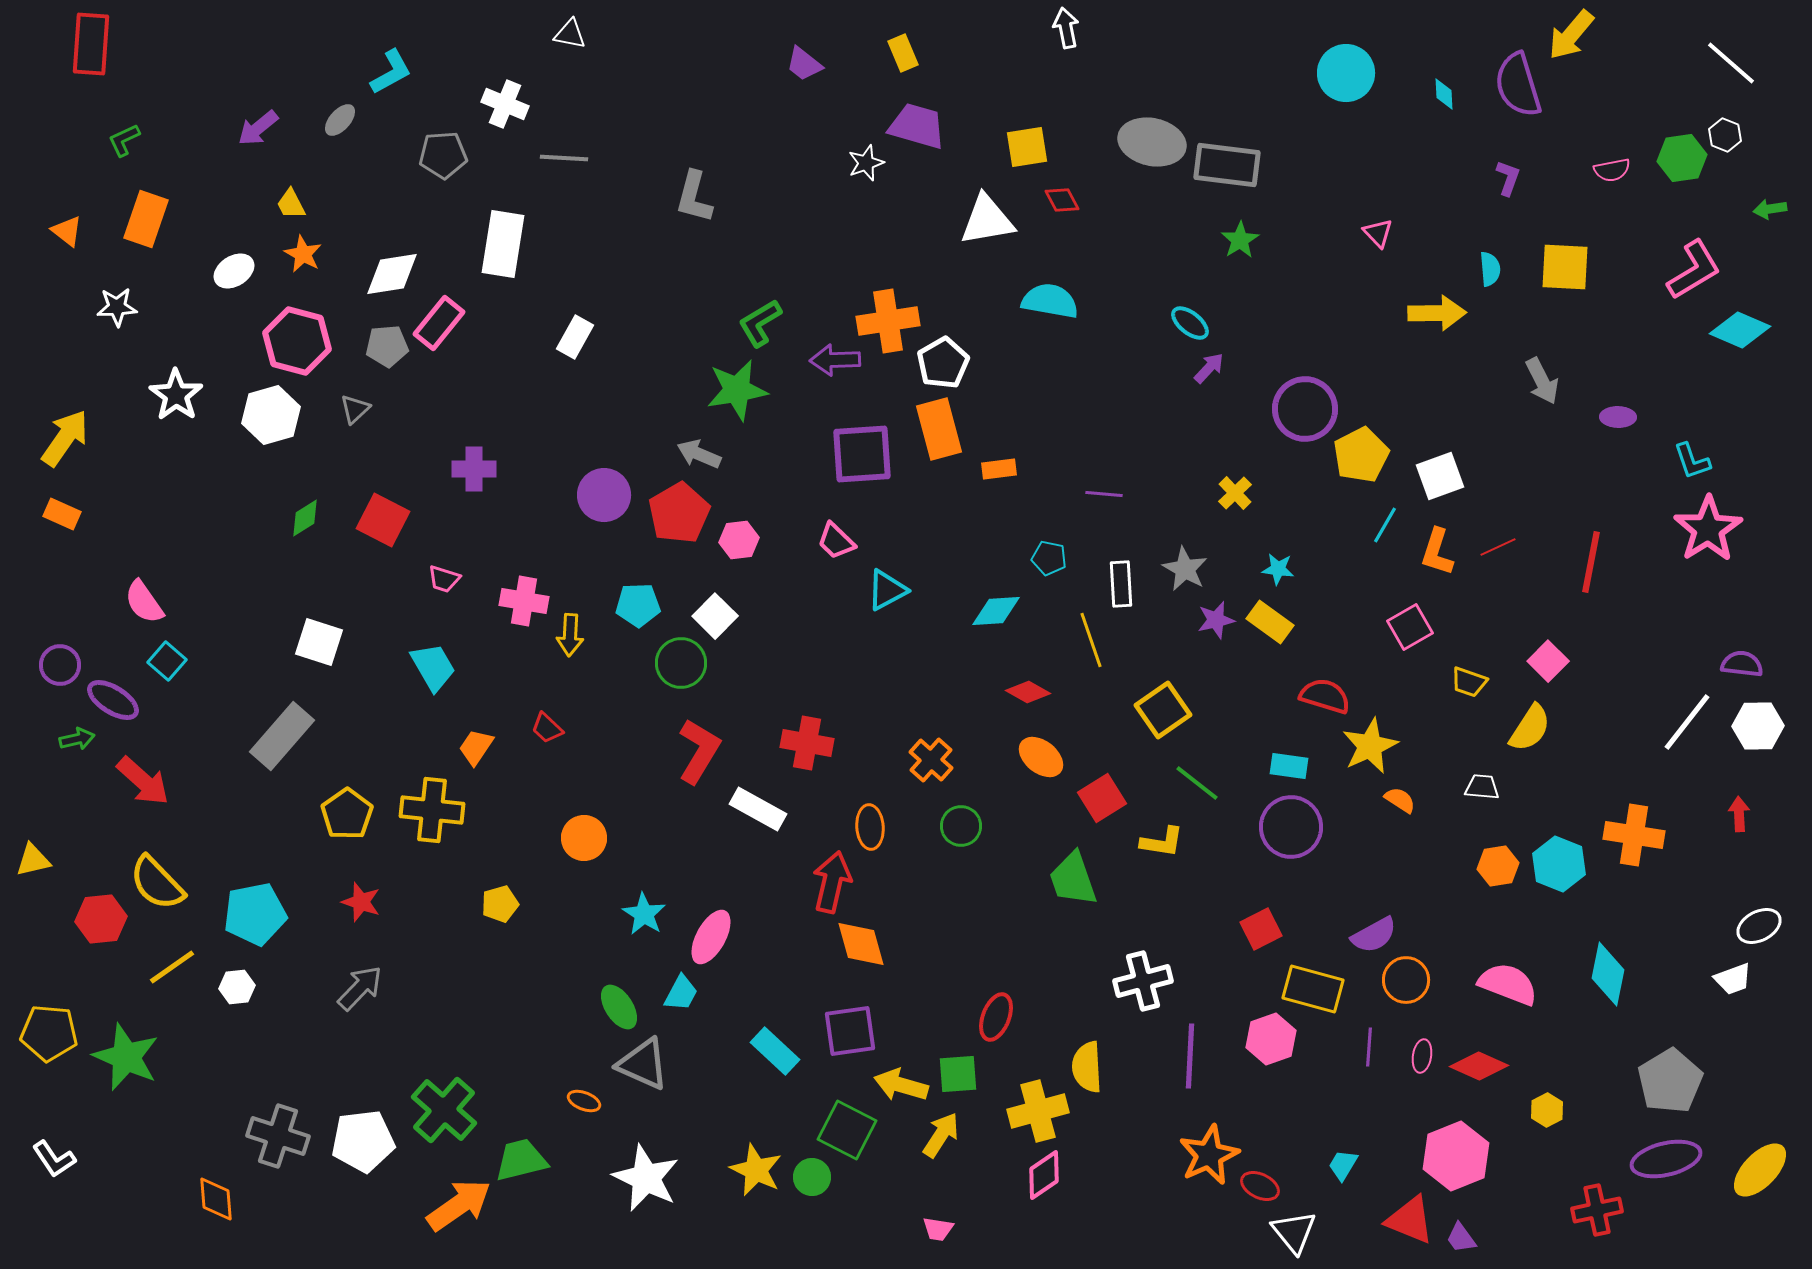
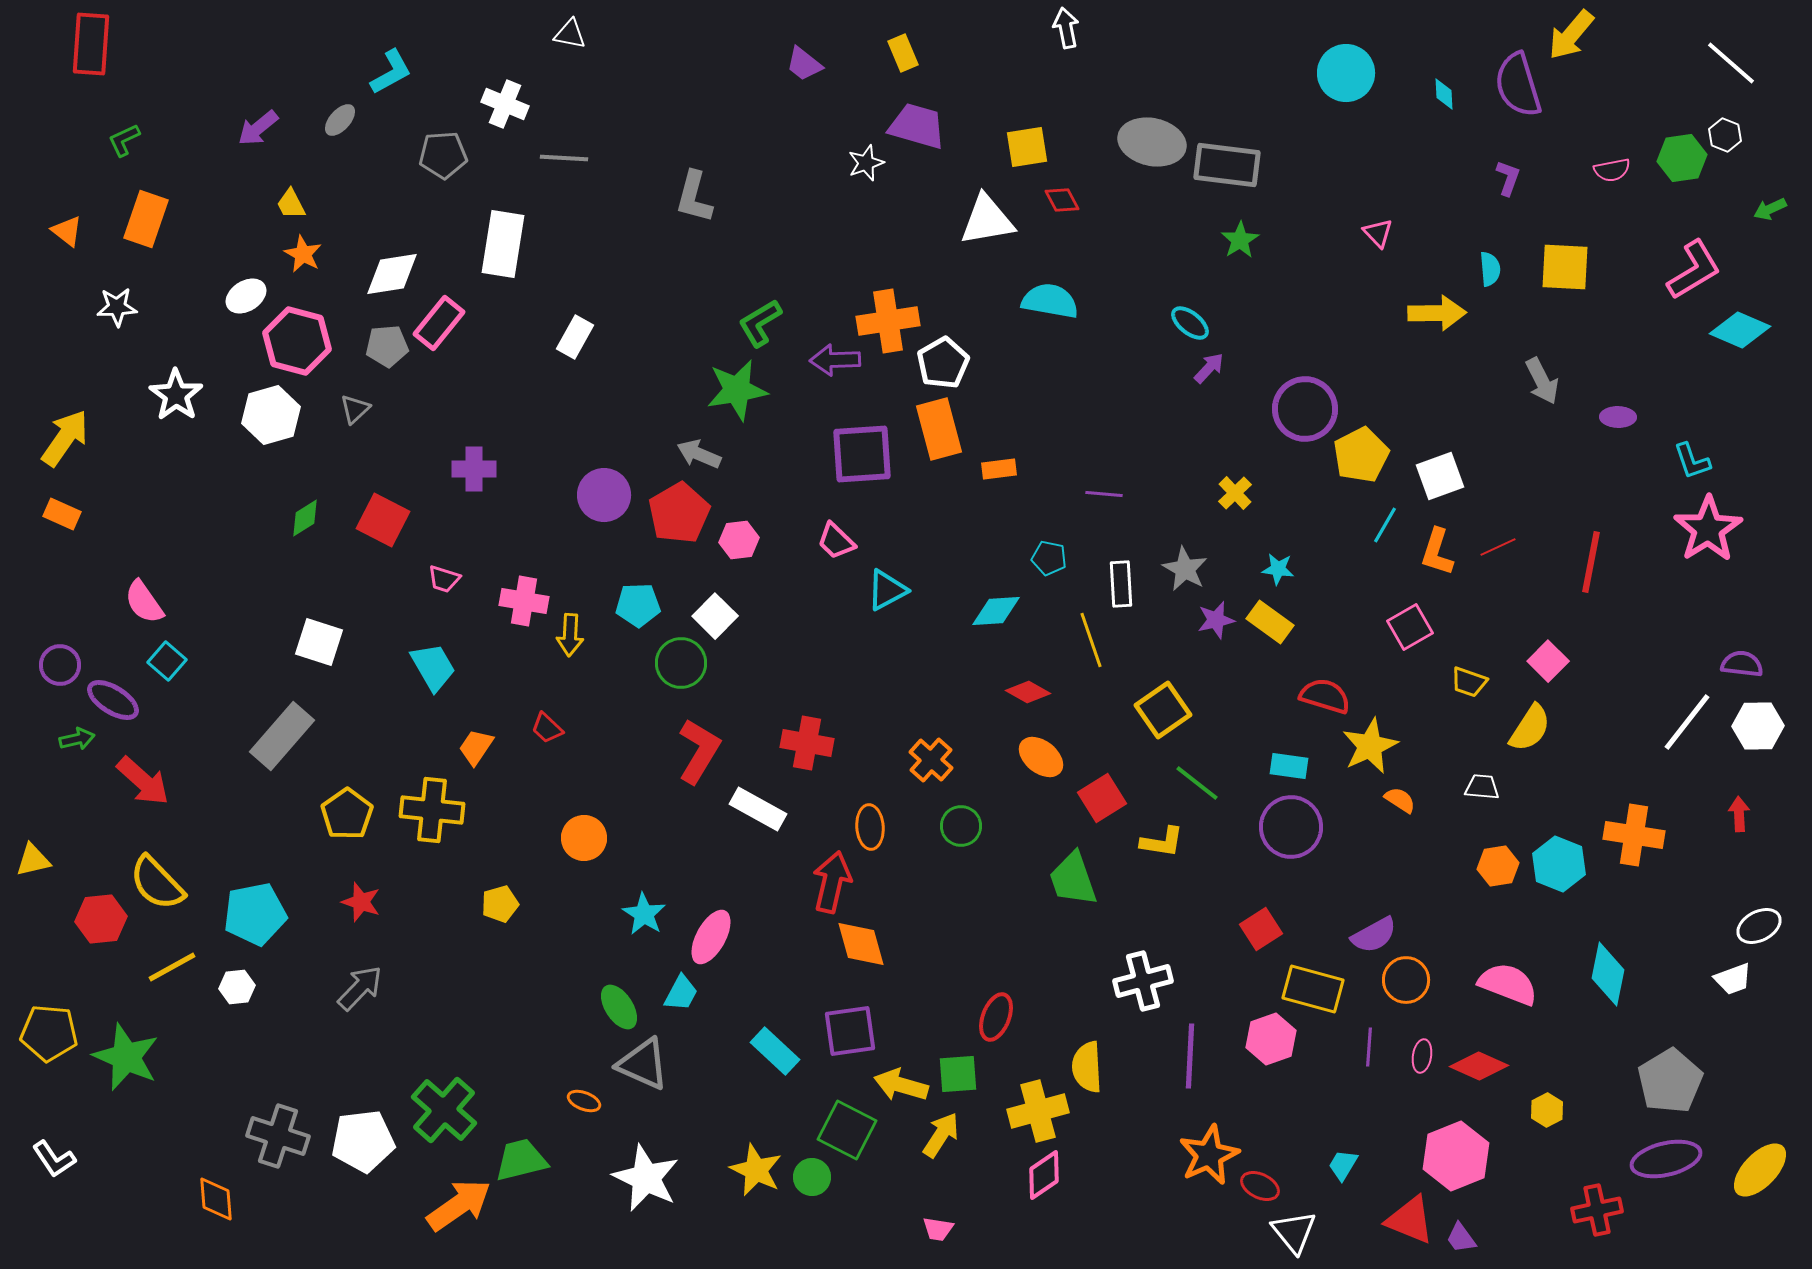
green arrow at (1770, 209): rotated 16 degrees counterclockwise
white ellipse at (234, 271): moved 12 px right, 25 px down
red square at (1261, 929): rotated 6 degrees counterclockwise
yellow line at (172, 967): rotated 6 degrees clockwise
